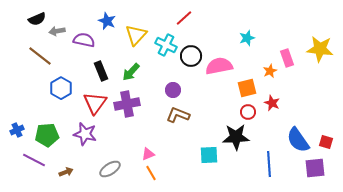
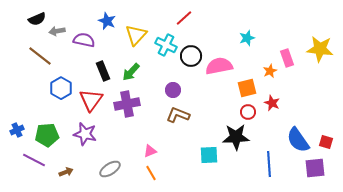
black rectangle: moved 2 px right
red triangle: moved 4 px left, 3 px up
pink triangle: moved 2 px right, 3 px up
